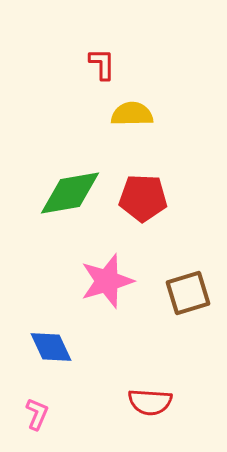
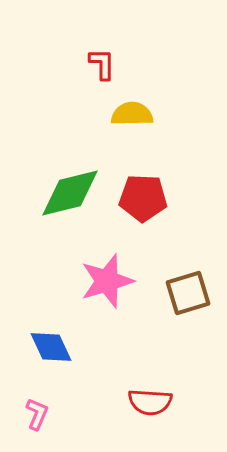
green diamond: rotated 4 degrees counterclockwise
